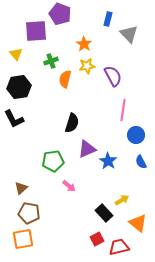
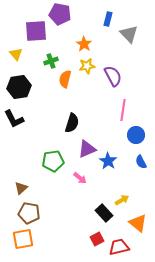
purple pentagon: rotated 10 degrees counterclockwise
pink arrow: moved 11 px right, 8 px up
